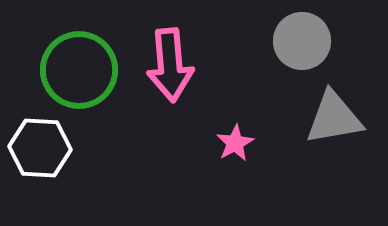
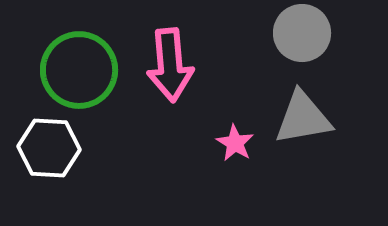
gray circle: moved 8 px up
gray triangle: moved 31 px left
pink star: rotated 12 degrees counterclockwise
white hexagon: moved 9 px right
